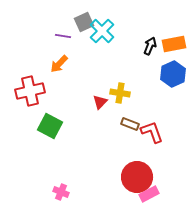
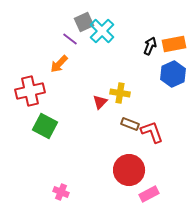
purple line: moved 7 px right, 3 px down; rotated 28 degrees clockwise
green square: moved 5 px left
red circle: moved 8 px left, 7 px up
